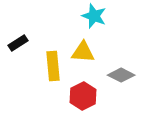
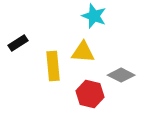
red hexagon: moved 7 px right, 2 px up; rotated 20 degrees counterclockwise
